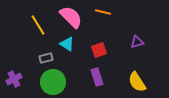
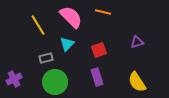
cyan triangle: rotated 42 degrees clockwise
green circle: moved 2 px right
